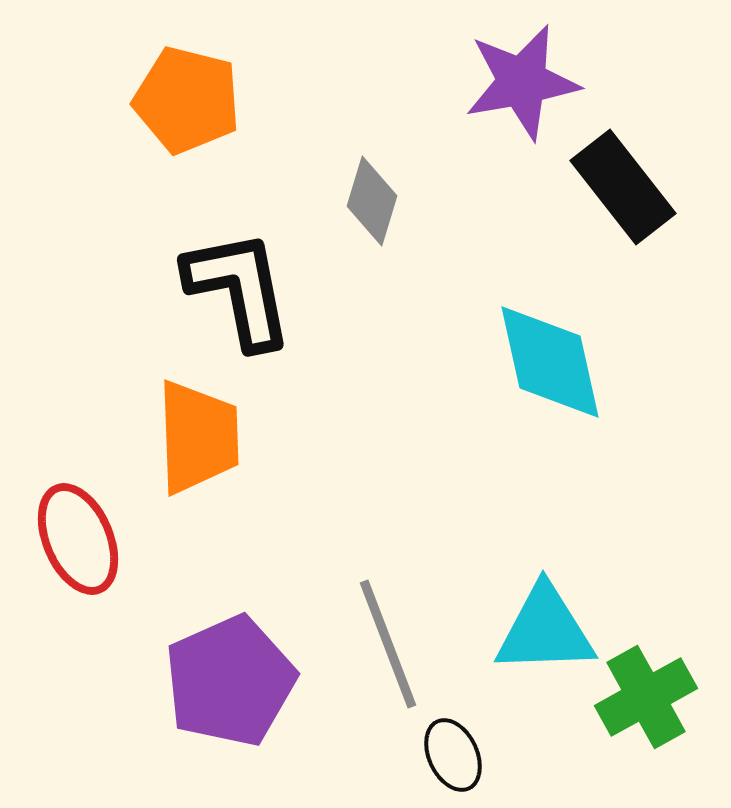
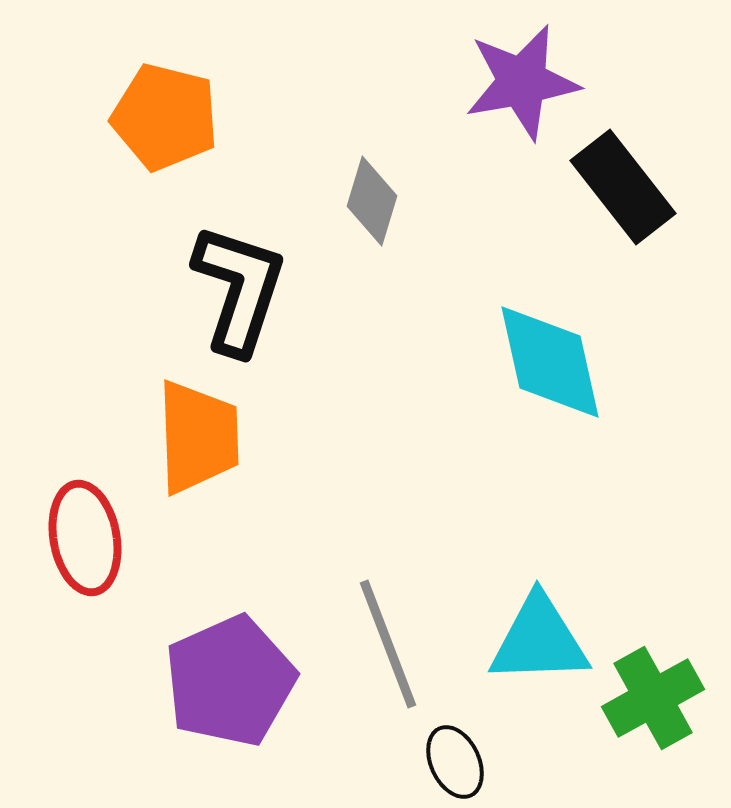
orange pentagon: moved 22 px left, 17 px down
black L-shape: rotated 29 degrees clockwise
red ellipse: moved 7 px right, 1 px up; rotated 13 degrees clockwise
cyan triangle: moved 6 px left, 10 px down
green cross: moved 7 px right, 1 px down
black ellipse: moved 2 px right, 7 px down
